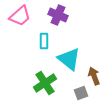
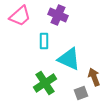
cyan triangle: rotated 15 degrees counterclockwise
brown arrow: moved 1 px down
